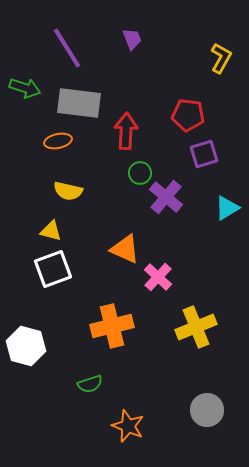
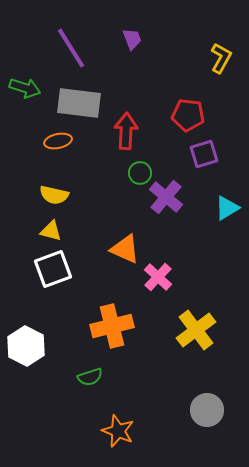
purple line: moved 4 px right
yellow semicircle: moved 14 px left, 4 px down
yellow cross: moved 3 px down; rotated 15 degrees counterclockwise
white hexagon: rotated 12 degrees clockwise
green semicircle: moved 7 px up
orange star: moved 10 px left, 5 px down
